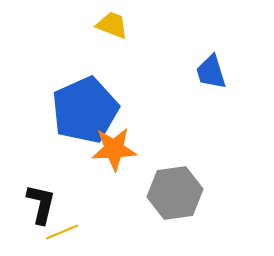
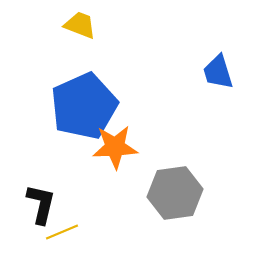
yellow trapezoid: moved 32 px left
blue trapezoid: moved 7 px right
blue pentagon: moved 1 px left, 4 px up
orange star: moved 1 px right, 2 px up
